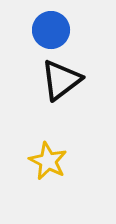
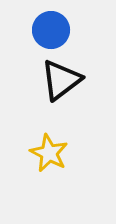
yellow star: moved 1 px right, 8 px up
